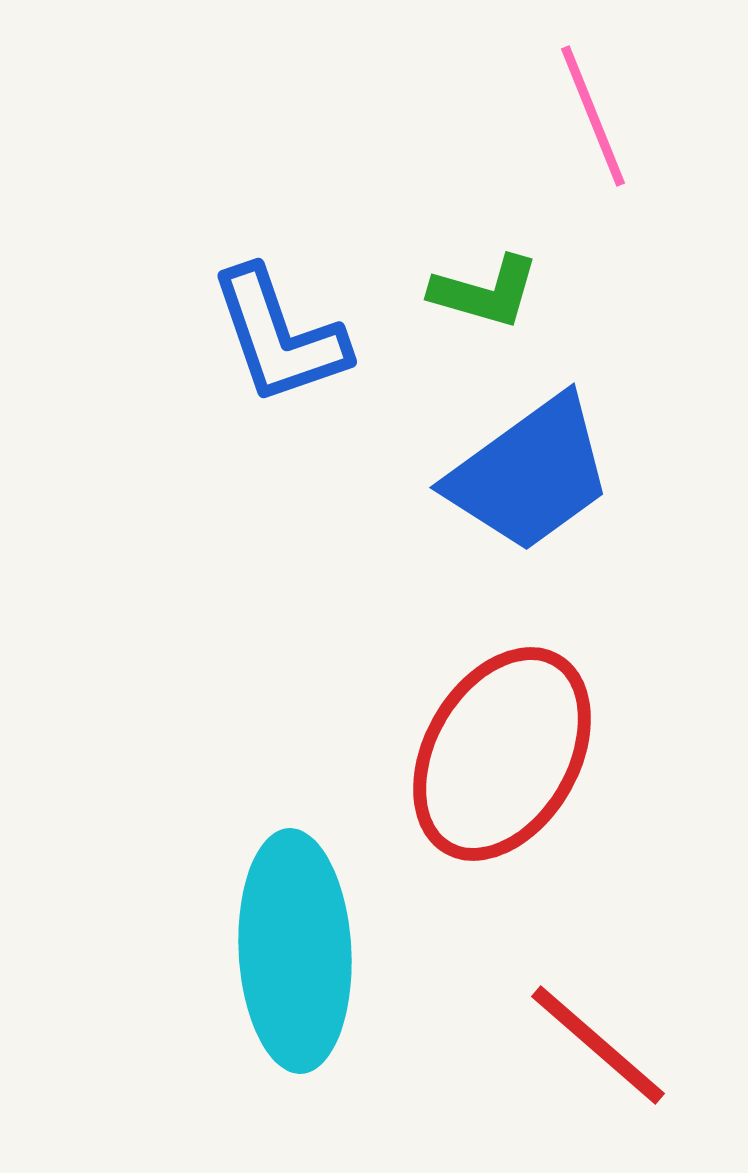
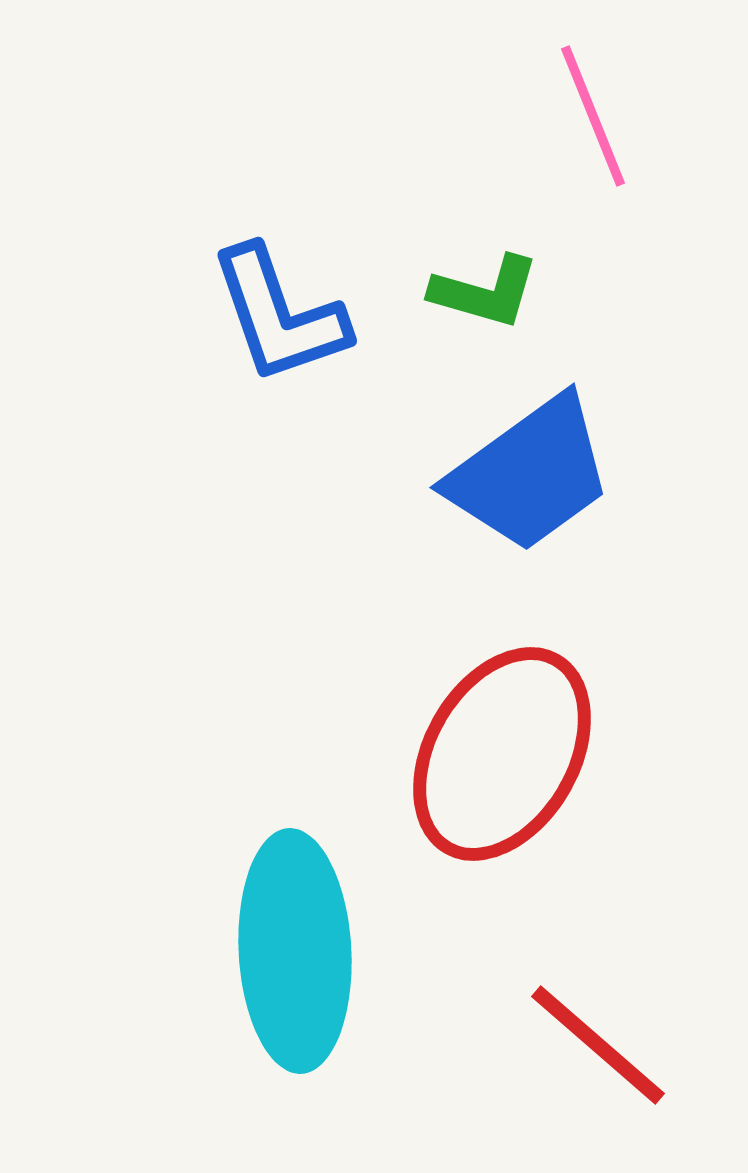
blue L-shape: moved 21 px up
